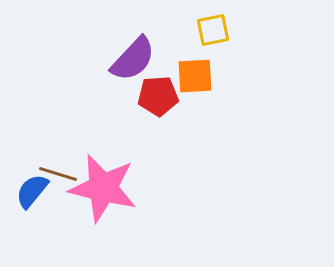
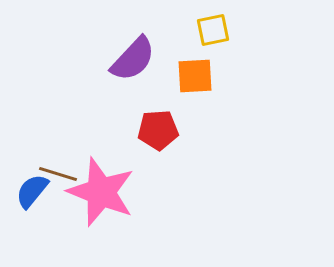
red pentagon: moved 34 px down
pink star: moved 2 px left, 4 px down; rotated 8 degrees clockwise
